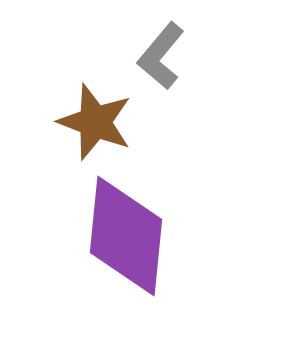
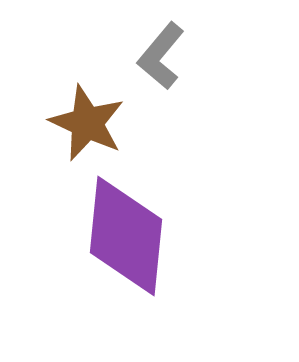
brown star: moved 8 px left, 1 px down; rotated 4 degrees clockwise
